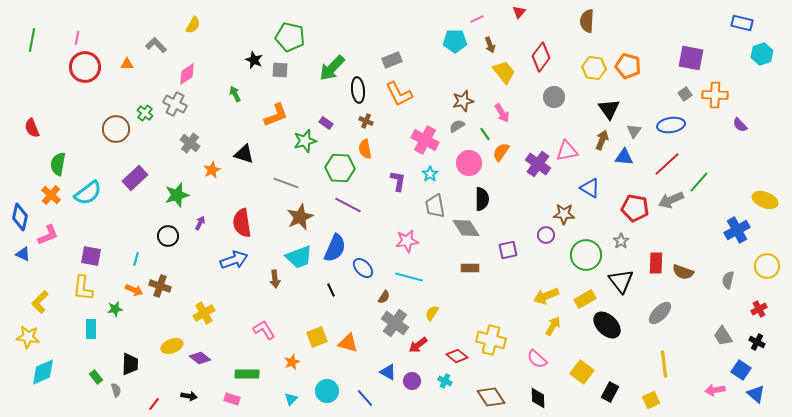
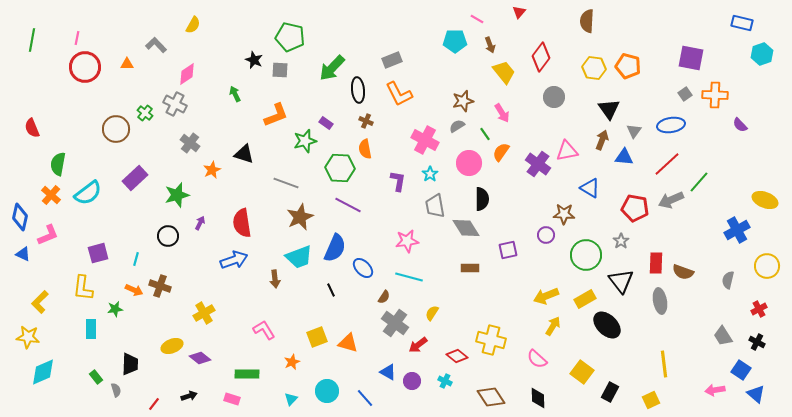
pink line at (477, 19): rotated 56 degrees clockwise
purple square at (91, 256): moved 7 px right, 3 px up; rotated 25 degrees counterclockwise
gray ellipse at (660, 313): moved 12 px up; rotated 55 degrees counterclockwise
black arrow at (189, 396): rotated 28 degrees counterclockwise
